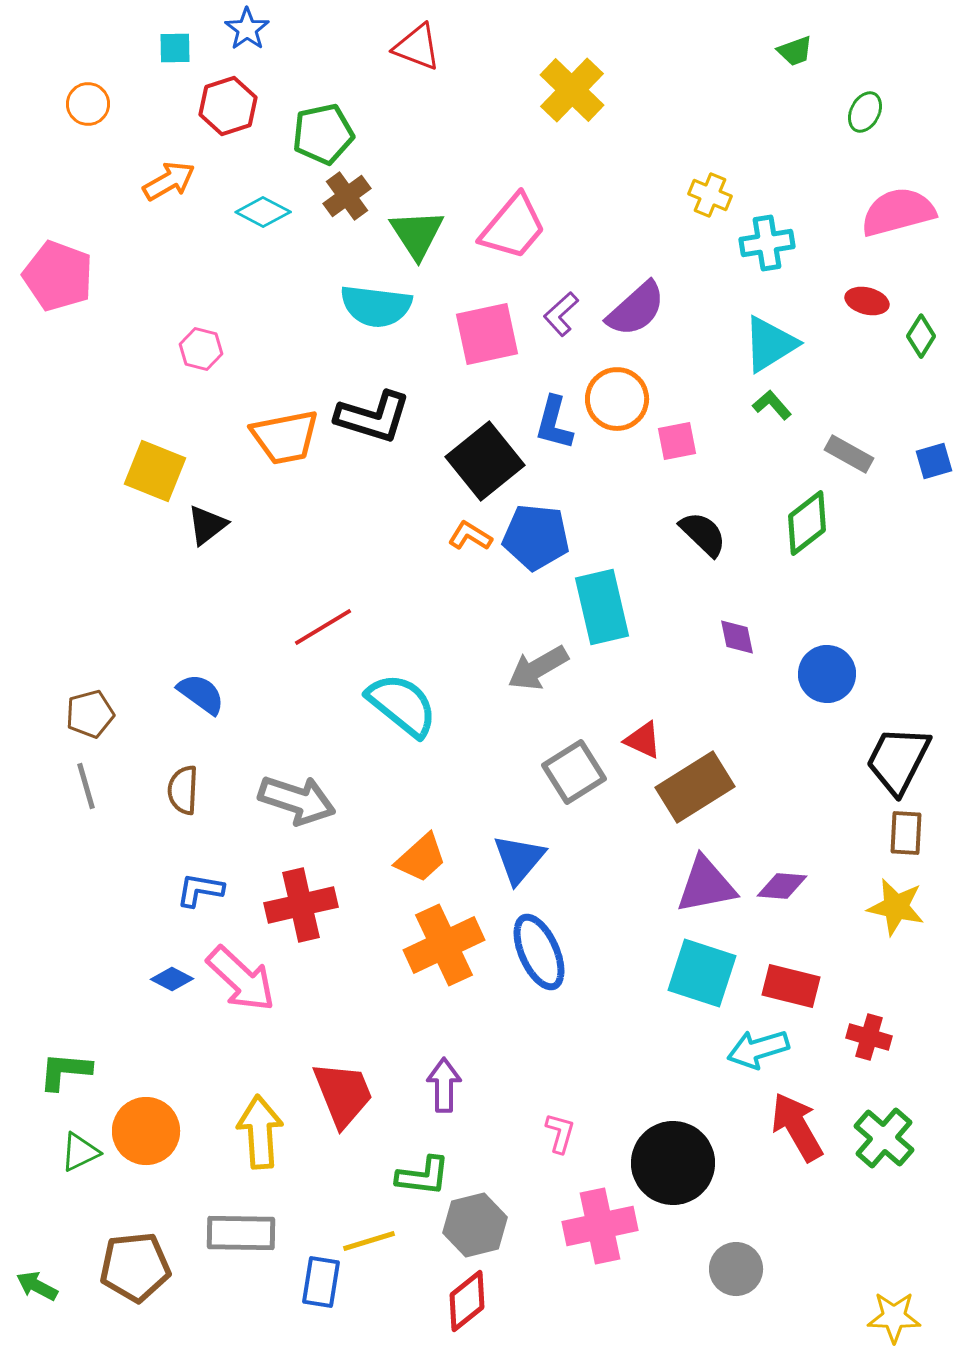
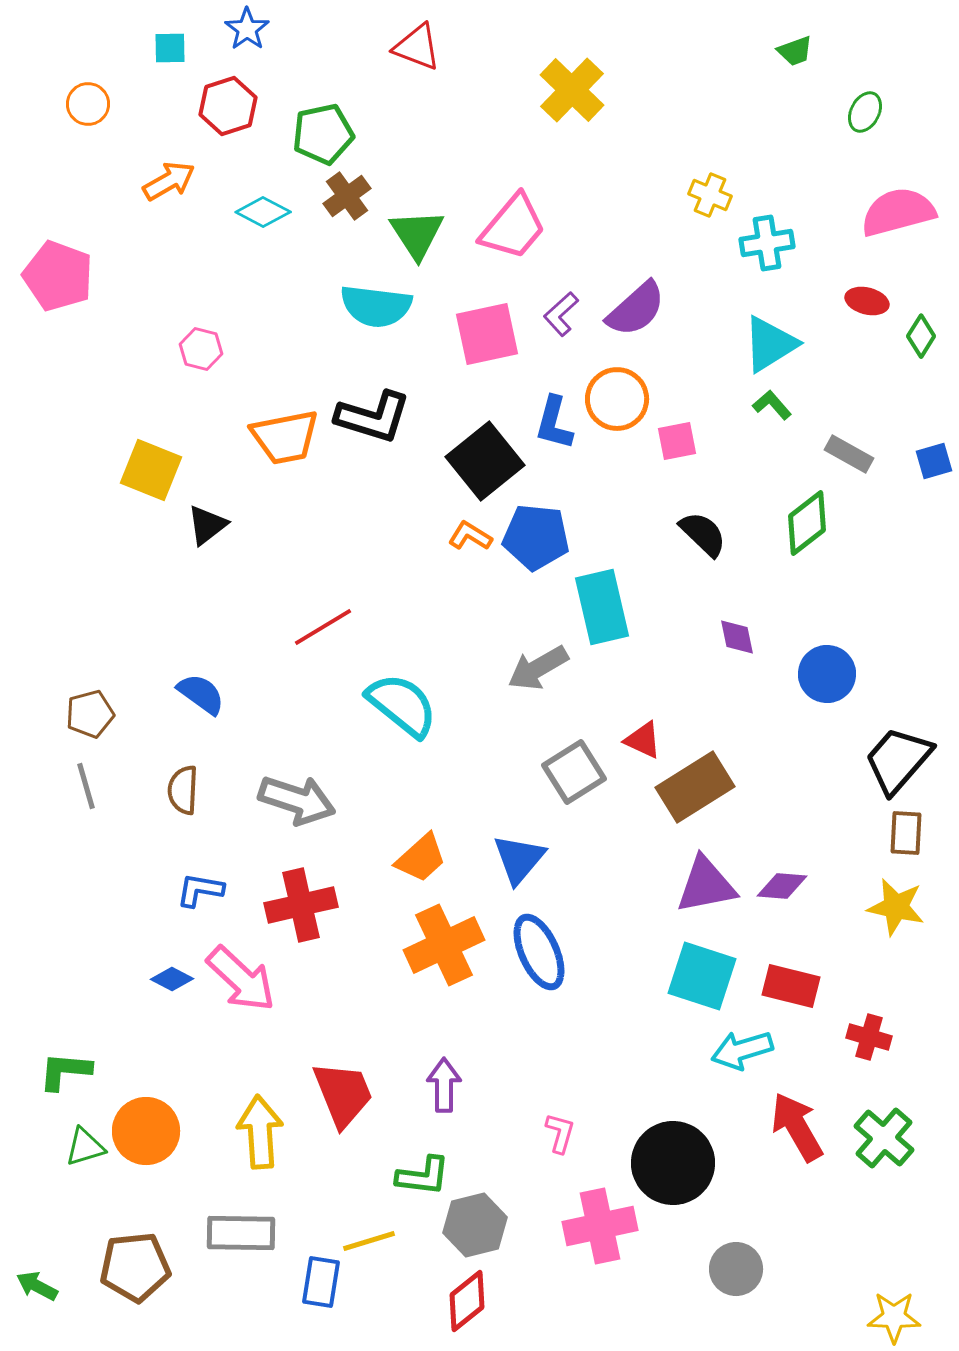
cyan square at (175, 48): moved 5 px left
yellow square at (155, 471): moved 4 px left, 1 px up
black trapezoid at (898, 760): rotated 14 degrees clockwise
cyan square at (702, 973): moved 3 px down
cyan arrow at (758, 1049): moved 16 px left, 1 px down
green triangle at (80, 1152): moved 5 px right, 5 px up; rotated 9 degrees clockwise
